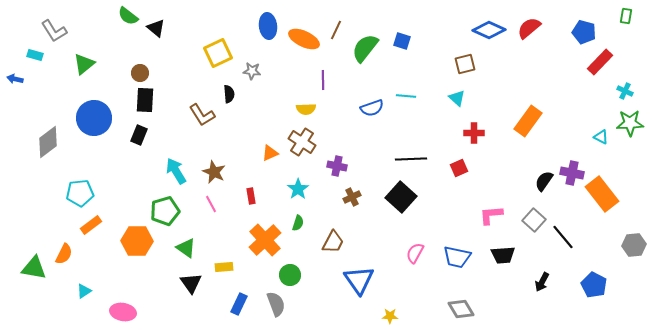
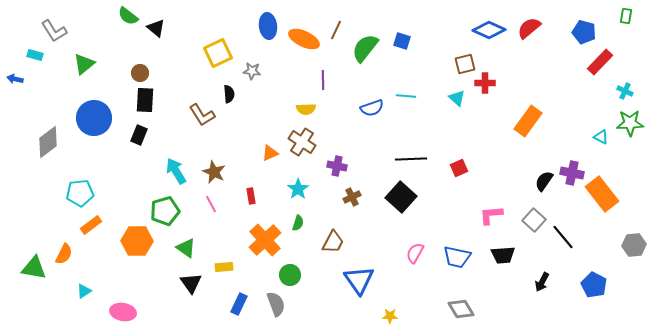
red cross at (474, 133): moved 11 px right, 50 px up
